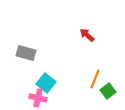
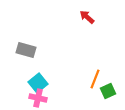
red arrow: moved 18 px up
gray rectangle: moved 3 px up
cyan square: moved 8 px left; rotated 12 degrees clockwise
green square: rotated 14 degrees clockwise
